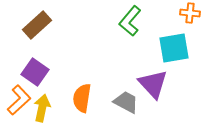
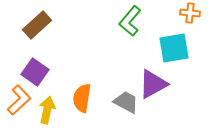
purple triangle: rotated 44 degrees clockwise
yellow arrow: moved 5 px right, 2 px down
